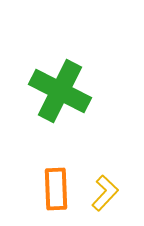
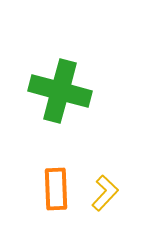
green cross: rotated 12 degrees counterclockwise
